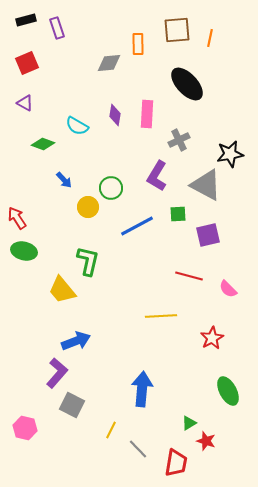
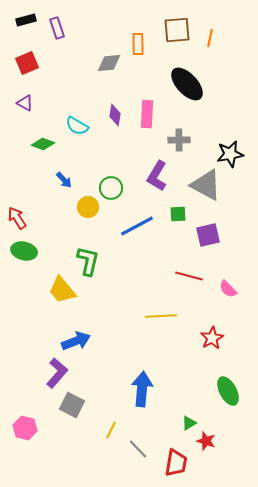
gray cross at (179, 140): rotated 25 degrees clockwise
